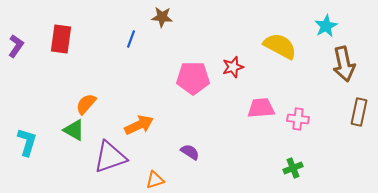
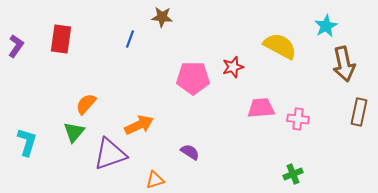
blue line: moved 1 px left
green triangle: moved 2 px down; rotated 40 degrees clockwise
purple triangle: moved 3 px up
green cross: moved 6 px down
